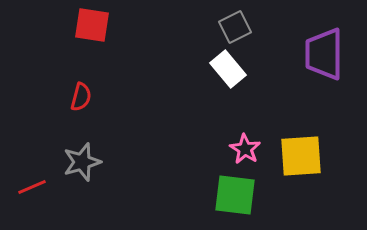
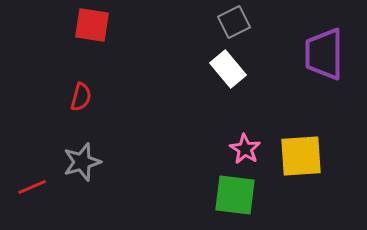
gray square: moved 1 px left, 5 px up
